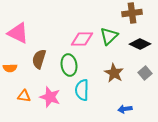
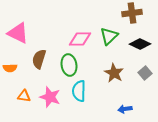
pink diamond: moved 2 px left
cyan semicircle: moved 3 px left, 1 px down
